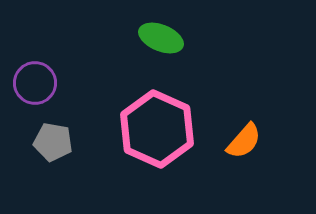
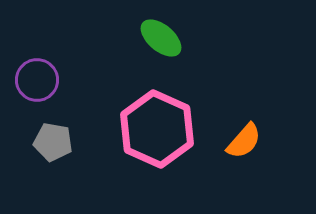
green ellipse: rotated 18 degrees clockwise
purple circle: moved 2 px right, 3 px up
